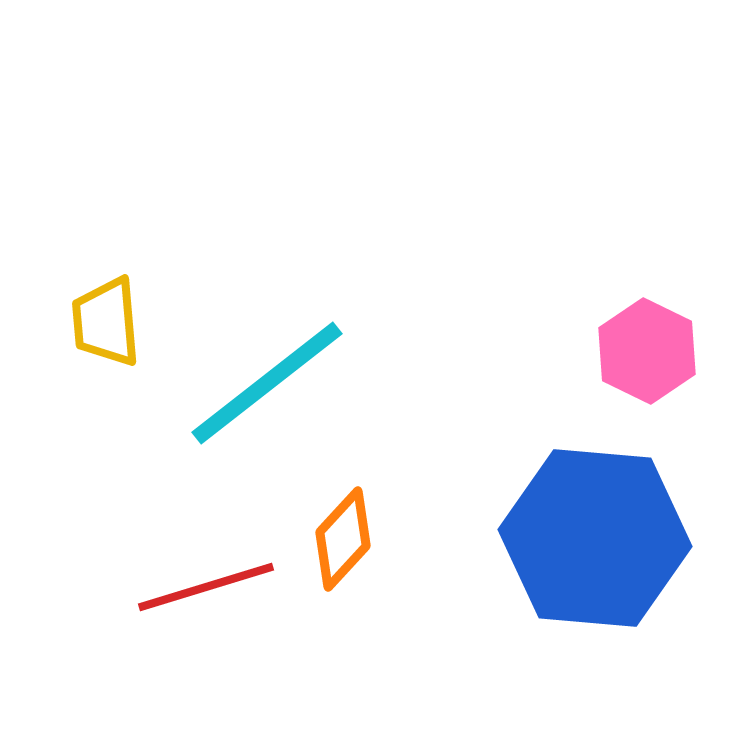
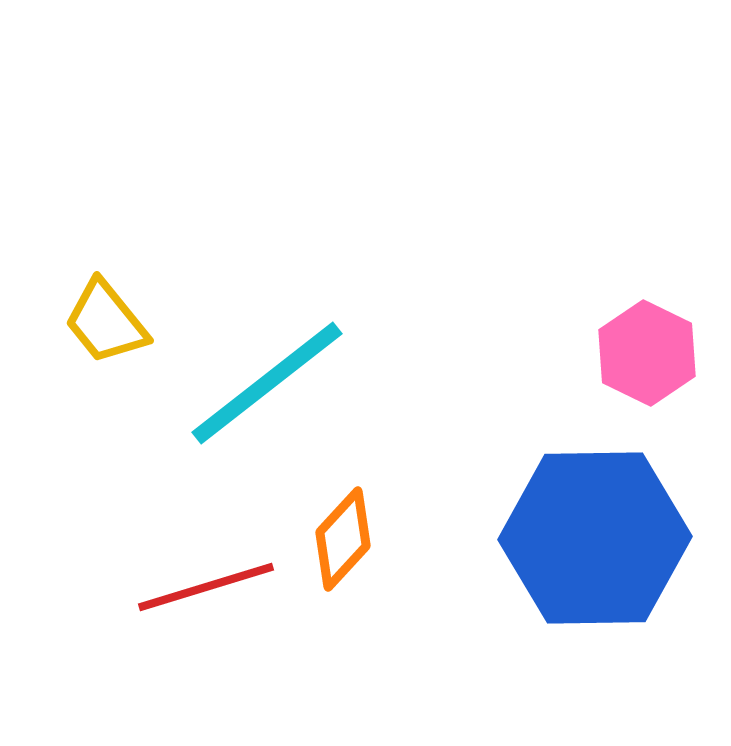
yellow trapezoid: rotated 34 degrees counterclockwise
pink hexagon: moved 2 px down
blue hexagon: rotated 6 degrees counterclockwise
